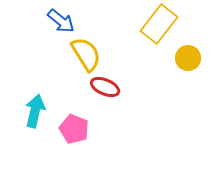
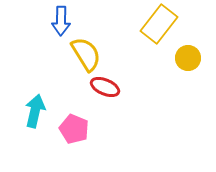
blue arrow: rotated 52 degrees clockwise
